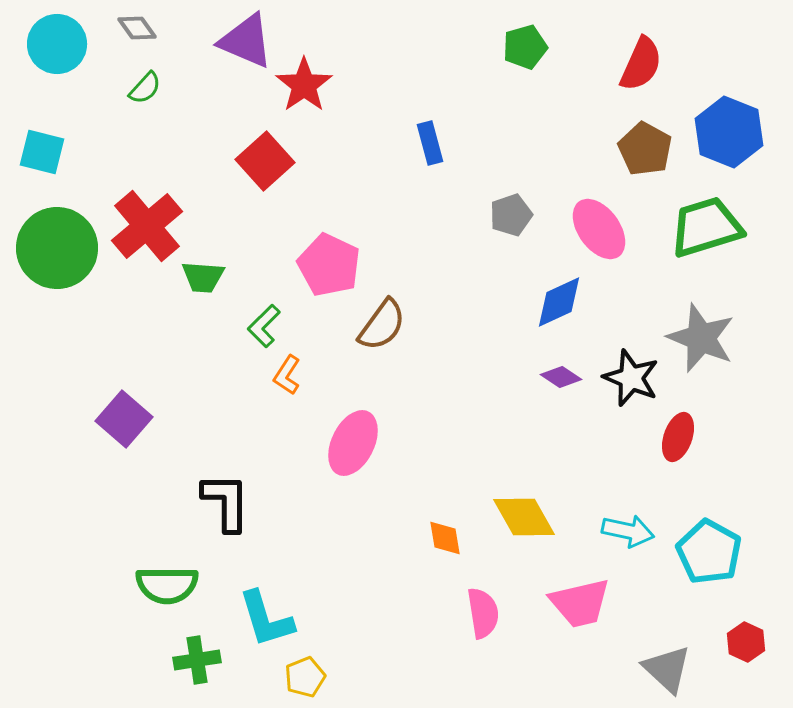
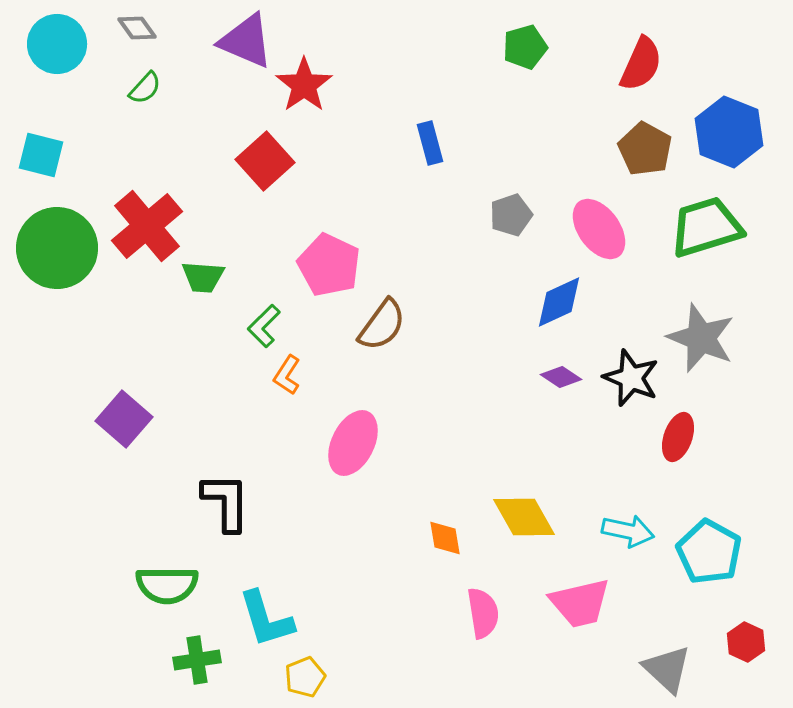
cyan square at (42, 152): moved 1 px left, 3 px down
